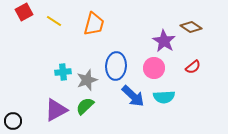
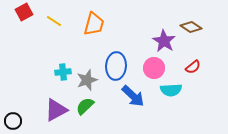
cyan semicircle: moved 7 px right, 7 px up
